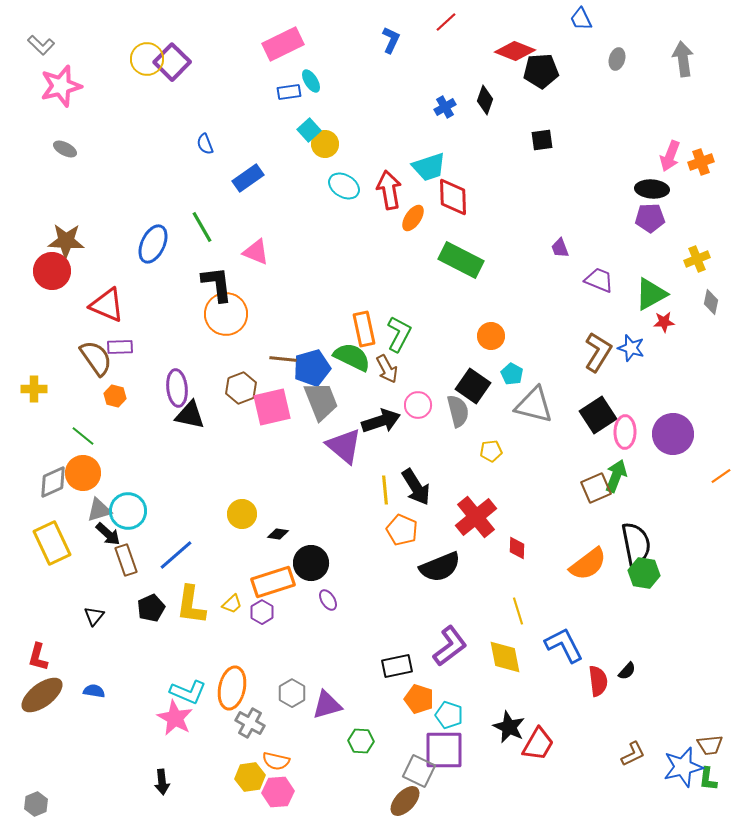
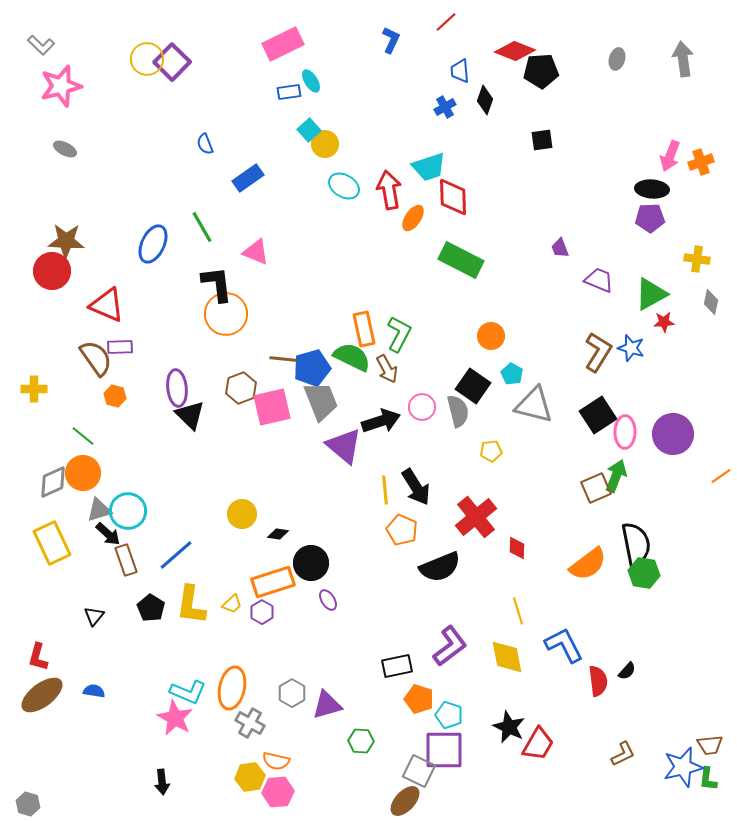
blue trapezoid at (581, 19): moved 121 px left, 52 px down; rotated 20 degrees clockwise
yellow cross at (697, 259): rotated 30 degrees clockwise
pink circle at (418, 405): moved 4 px right, 2 px down
black triangle at (190, 415): rotated 32 degrees clockwise
black pentagon at (151, 608): rotated 16 degrees counterclockwise
yellow diamond at (505, 657): moved 2 px right
brown L-shape at (633, 754): moved 10 px left
gray hexagon at (36, 804): moved 8 px left; rotated 20 degrees counterclockwise
